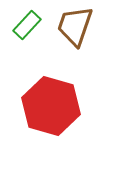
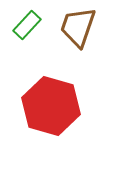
brown trapezoid: moved 3 px right, 1 px down
